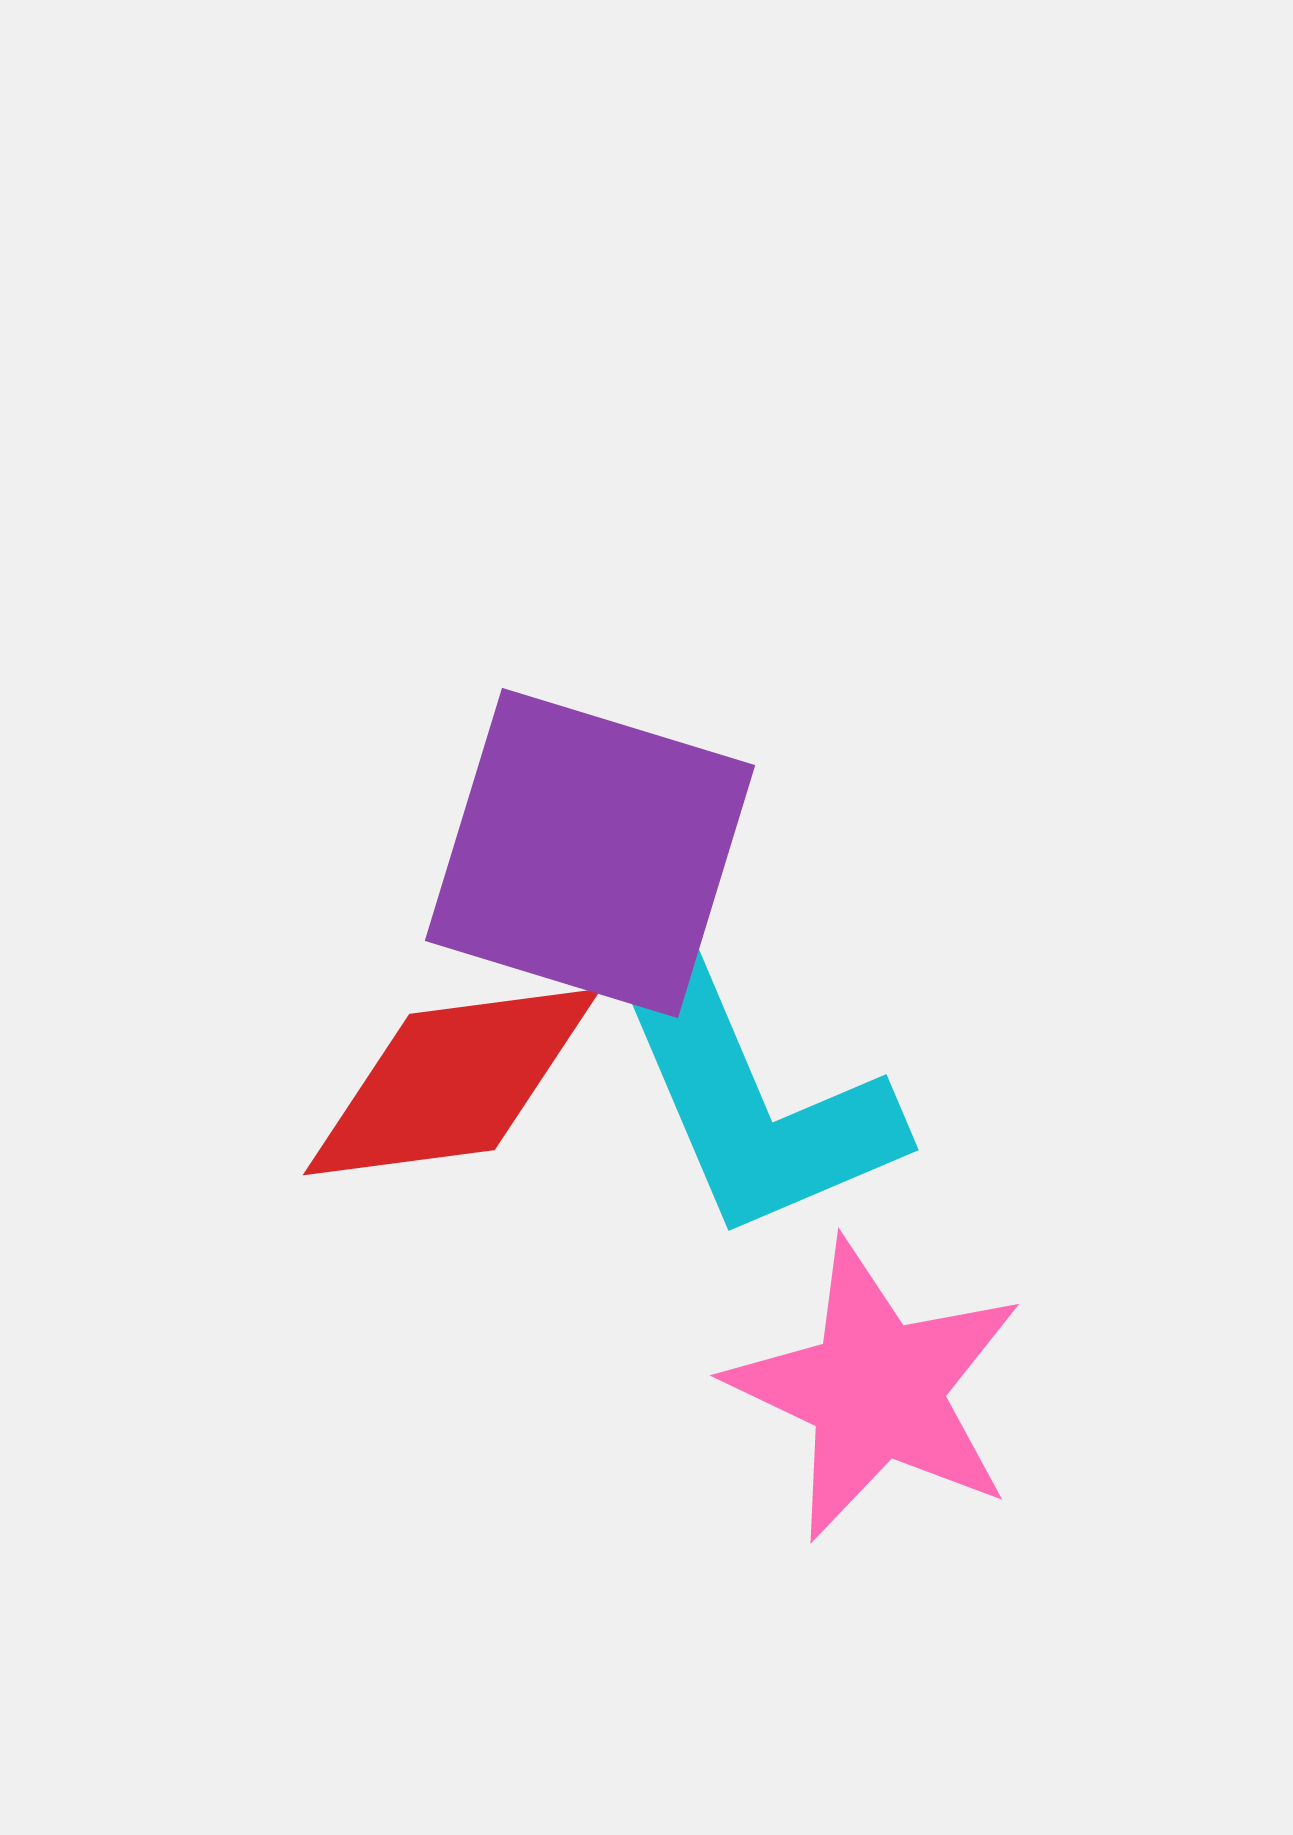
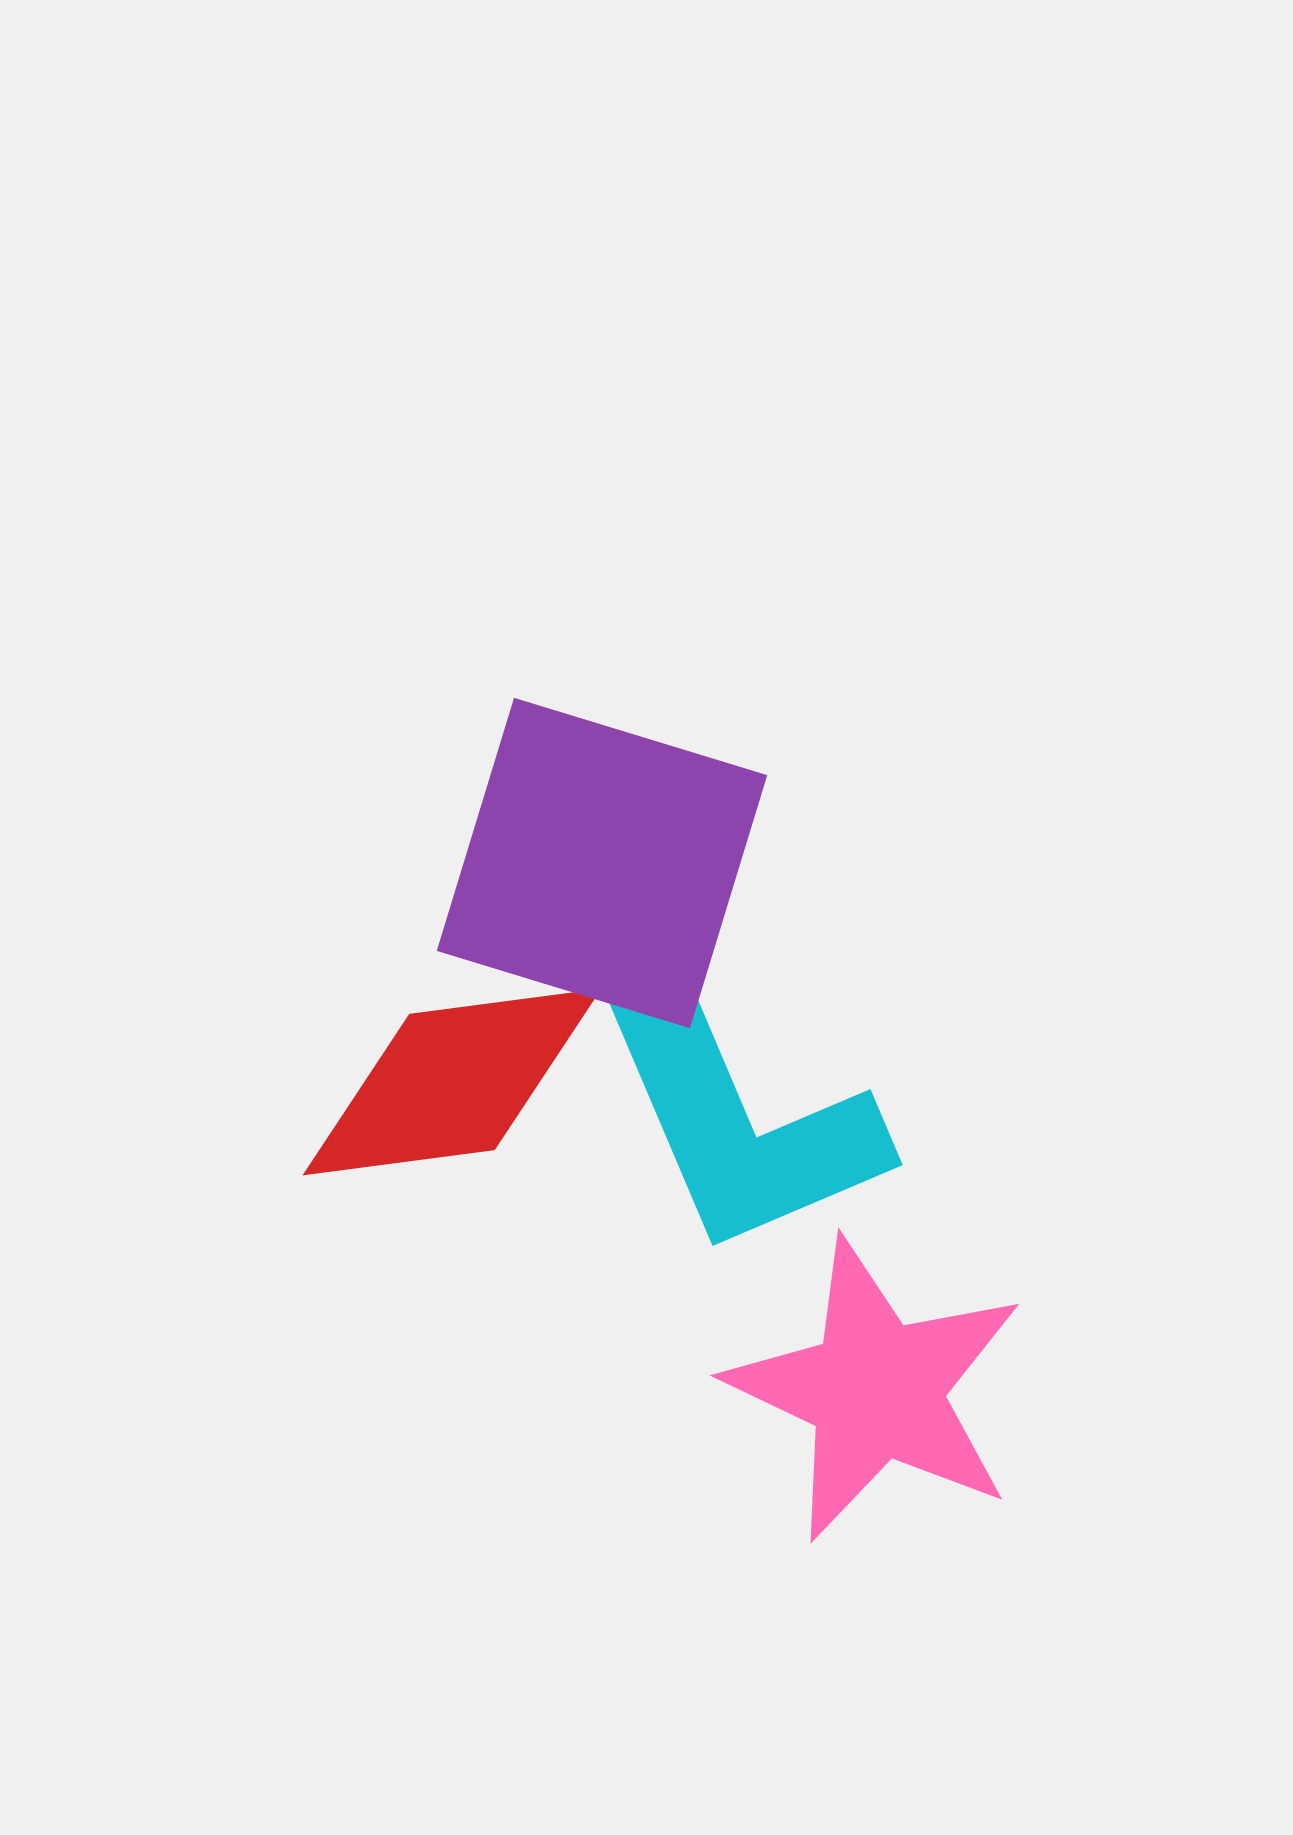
purple square: moved 12 px right, 10 px down
cyan L-shape: moved 16 px left, 15 px down
